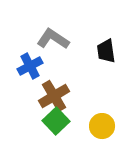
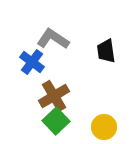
blue cross: moved 2 px right, 4 px up; rotated 25 degrees counterclockwise
yellow circle: moved 2 px right, 1 px down
